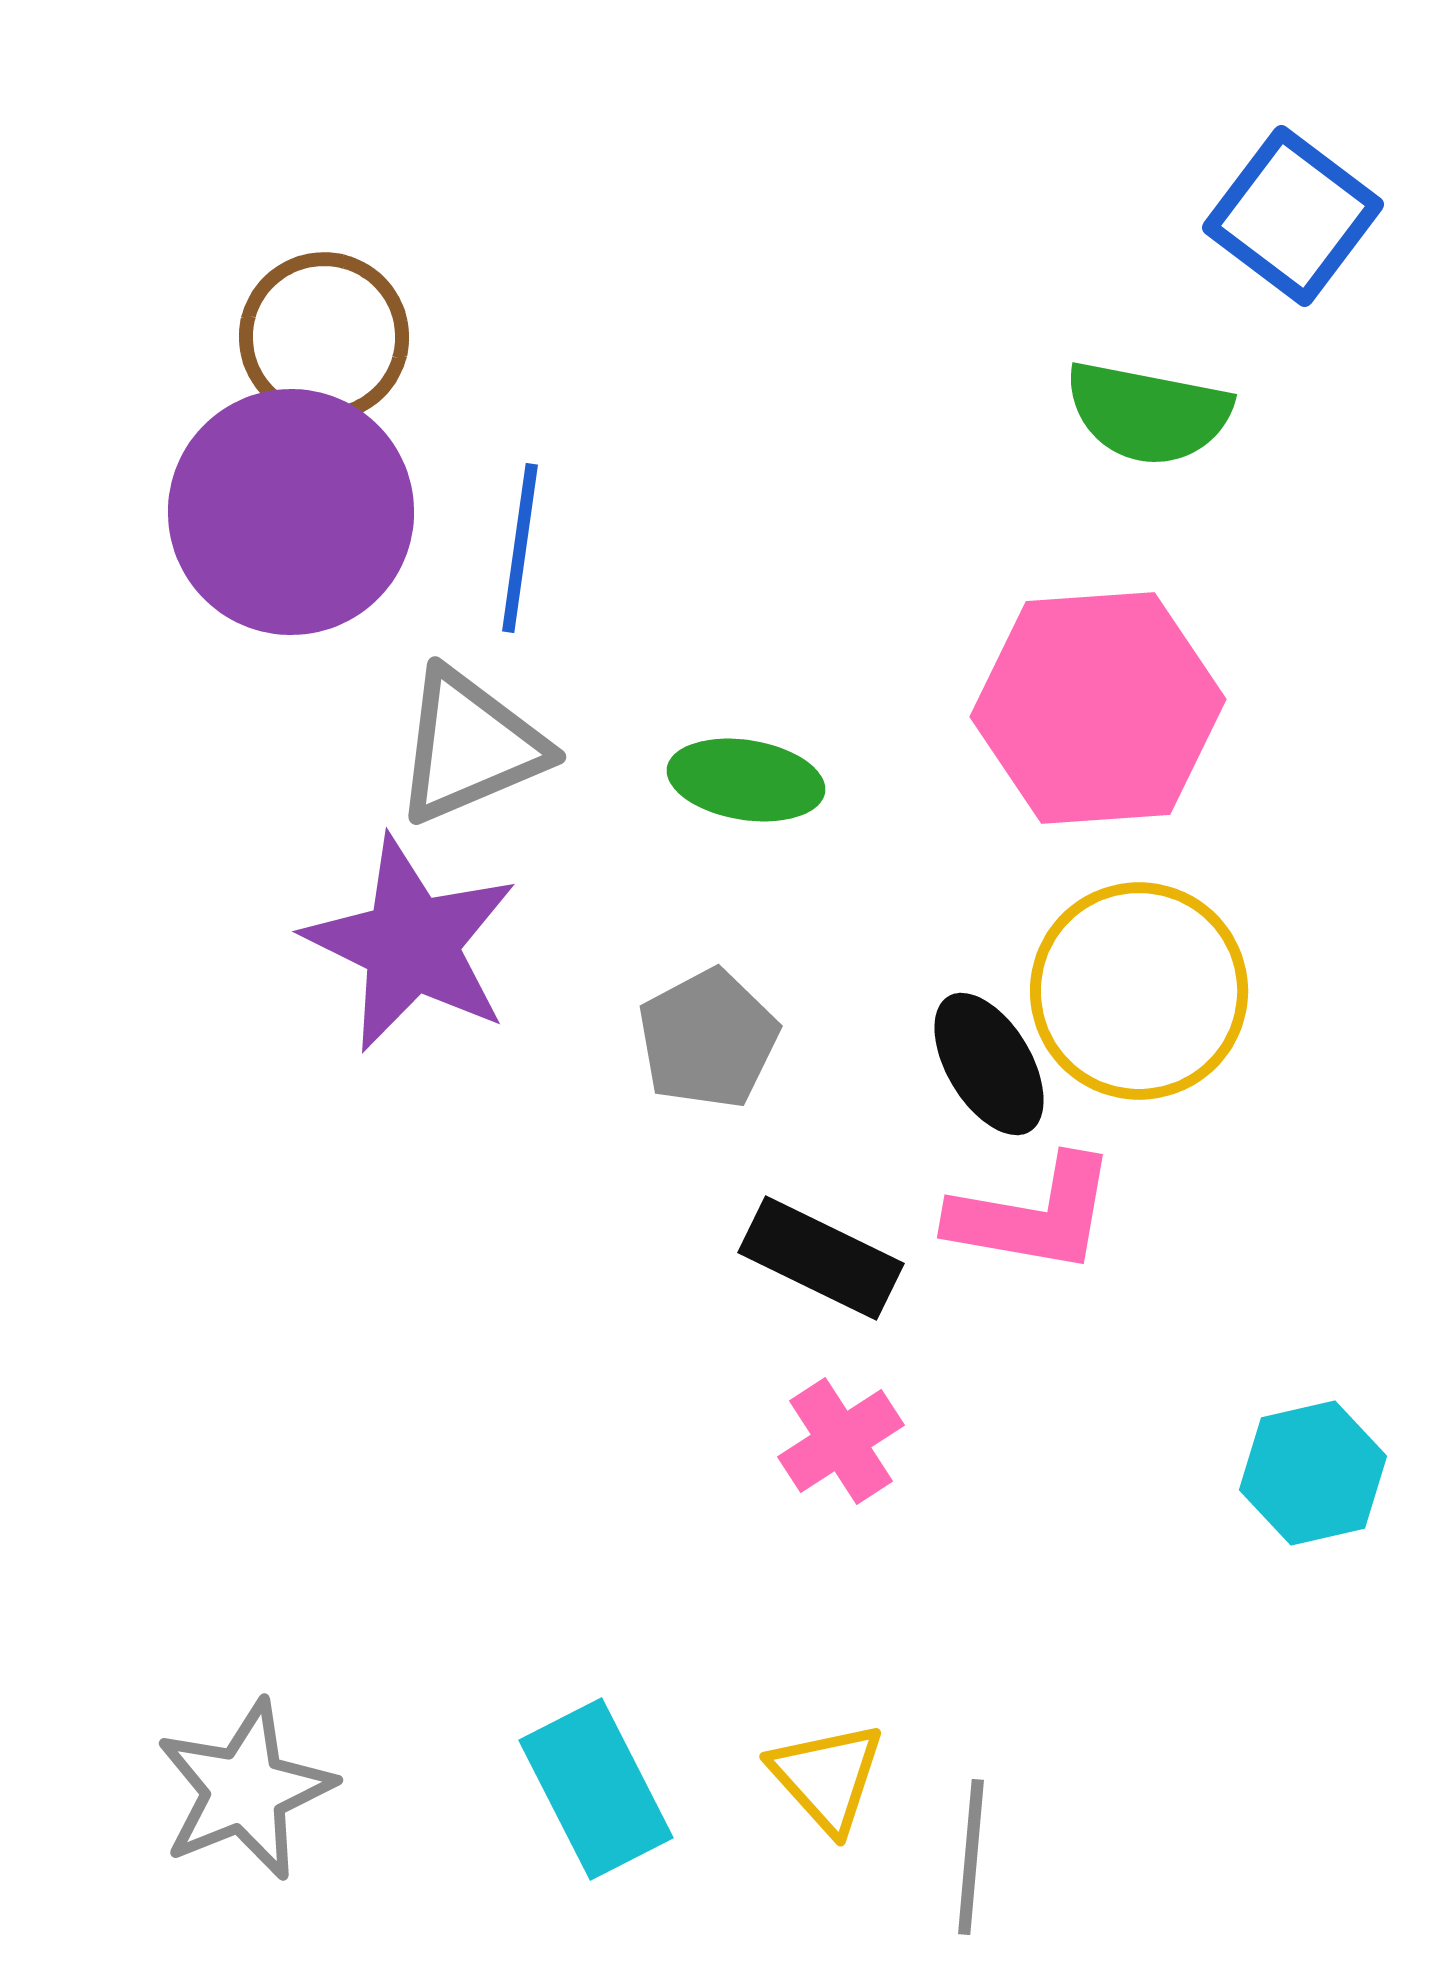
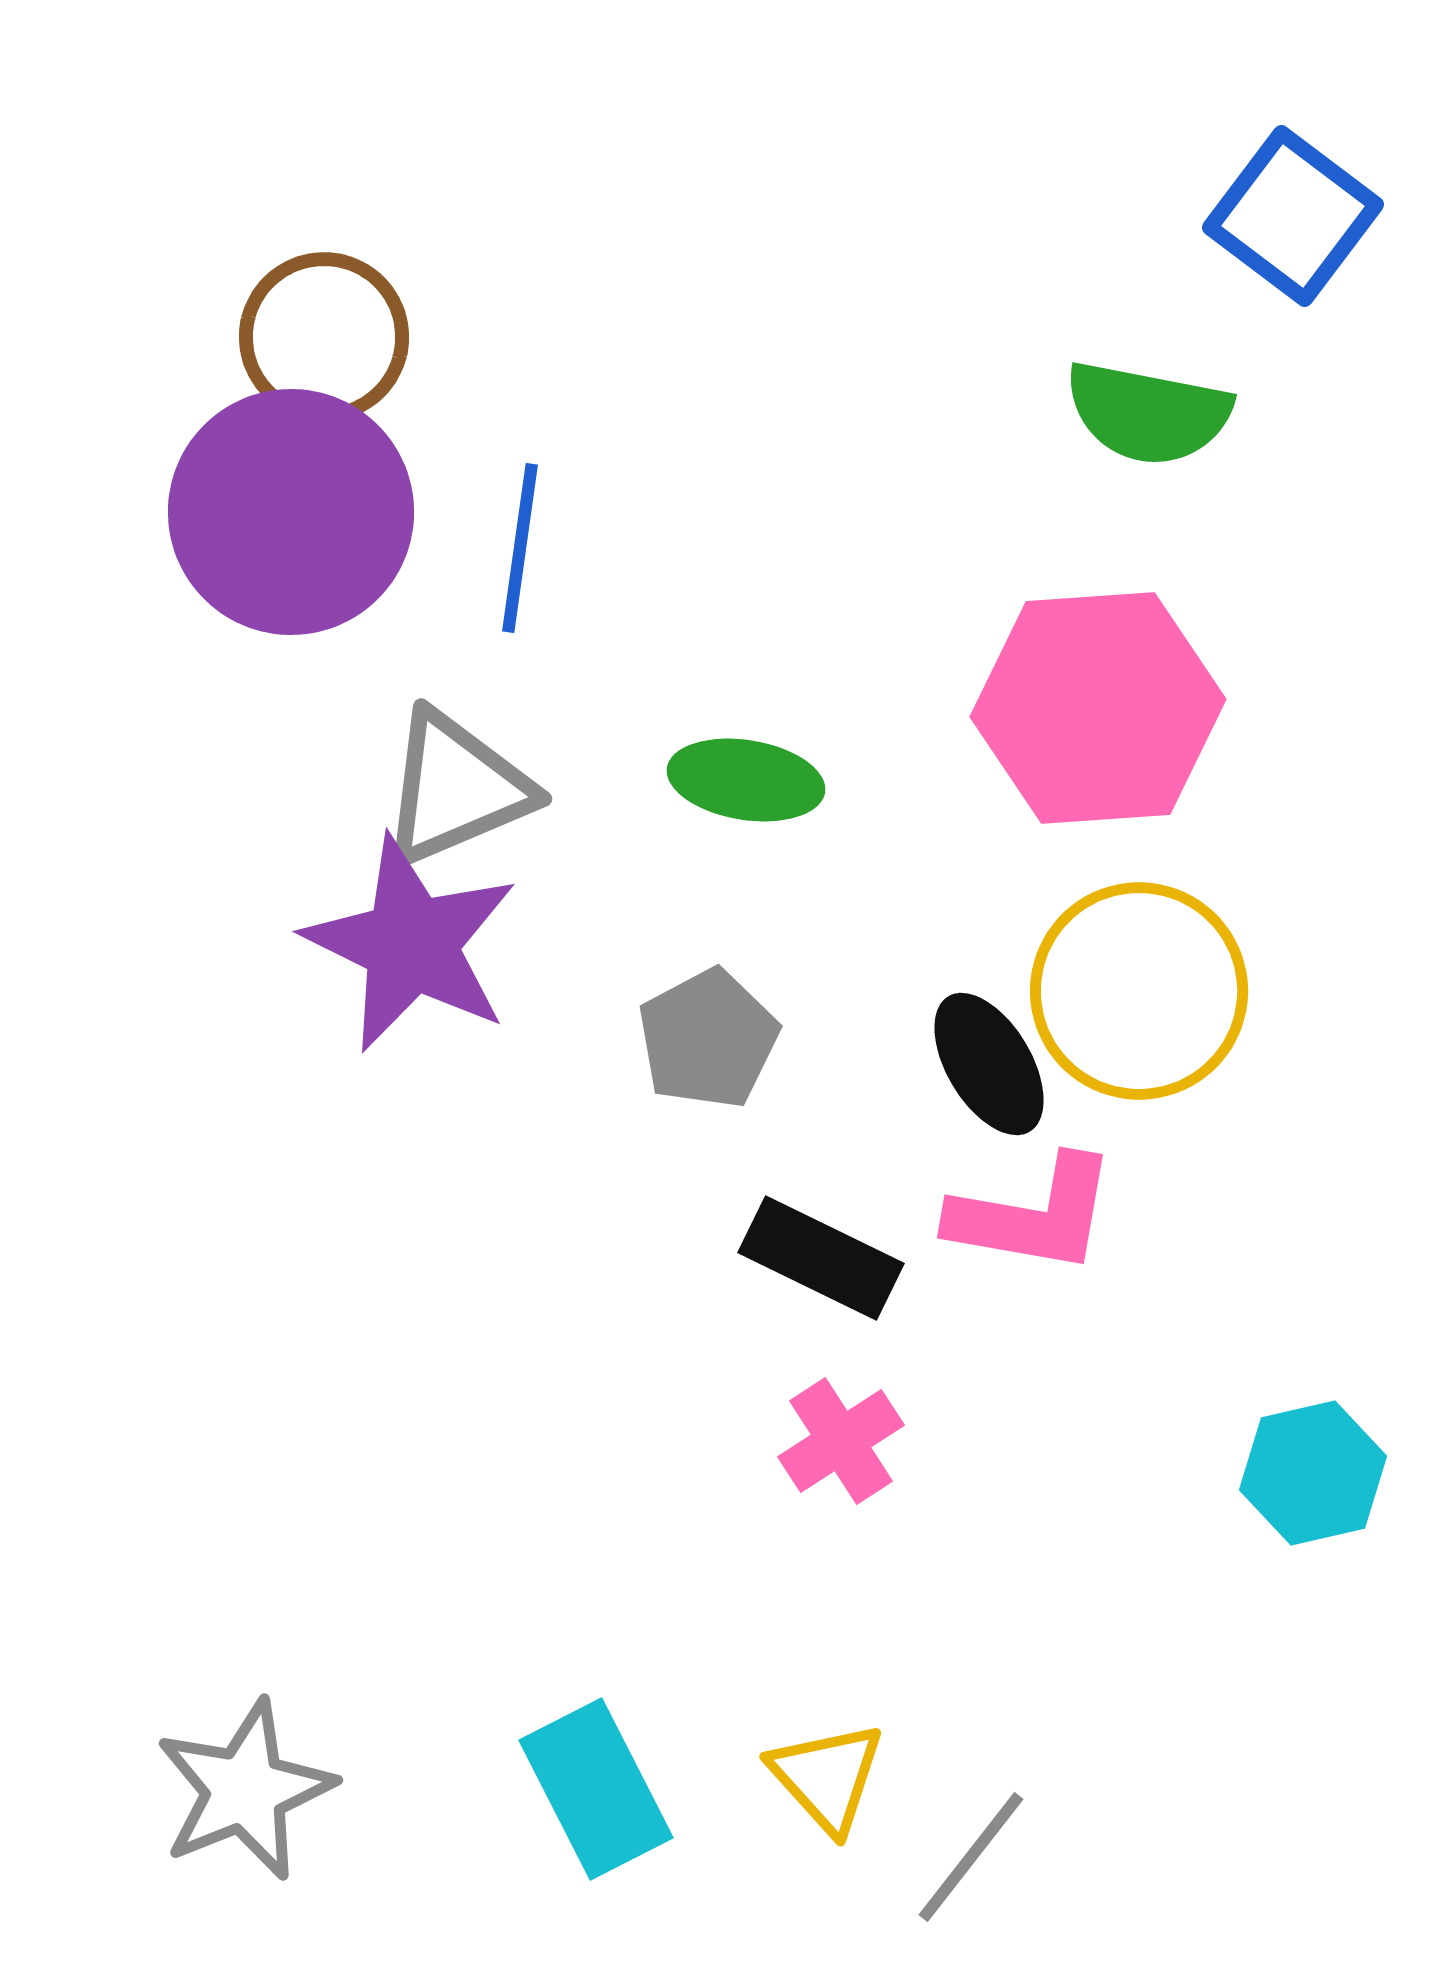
gray triangle: moved 14 px left, 42 px down
gray line: rotated 33 degrees clockwise
